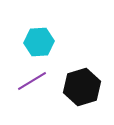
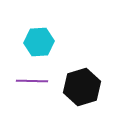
purple line: rotated 32 degrees clockwise
